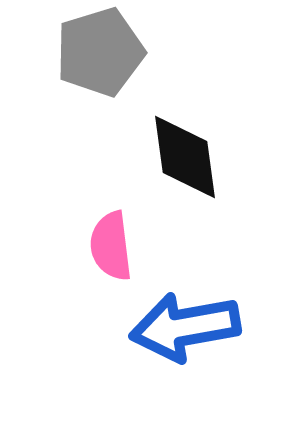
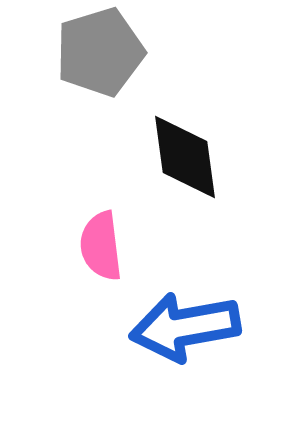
pink semicircle: moved 10 px left
